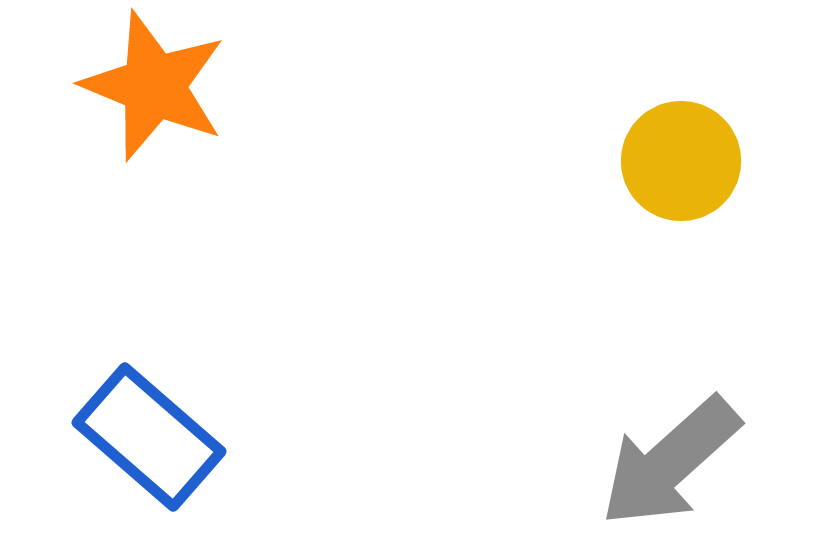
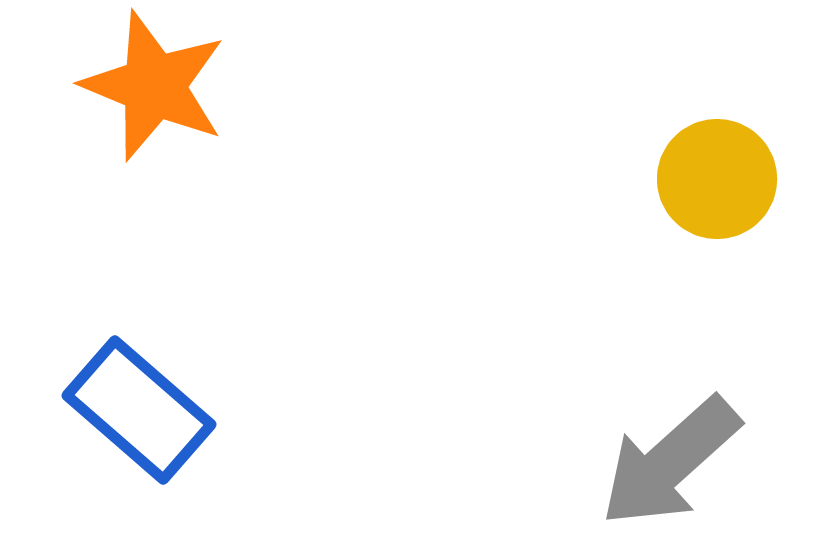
yellow circle: moved 36 px right, 18 px down
blue rectangle: moved 10 px left, 27 px up
